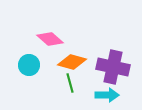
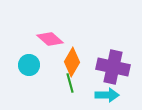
orange diamond: rotated 76 degrees counterclockwise
